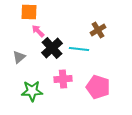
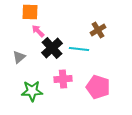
orange square: moved 1 px right
